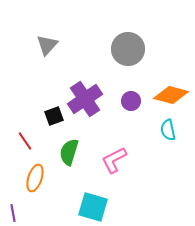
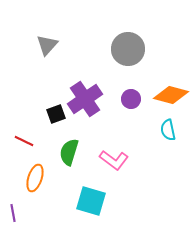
purple circle: moved 2 px up
black square: moved 2 px right, 2 px up
red line: moved 1 px left; rotated 30 degrees counterclockwise
pink L-shape: rotated 116 degrees counterclockwise
cyan square: moved 2 px left, 6 px up
